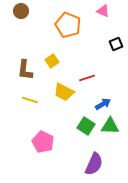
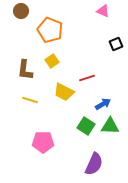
orange pentagon: moved 18 px left, 5 px down
pink pentagon: rotated 25 degrees counterclockwise
